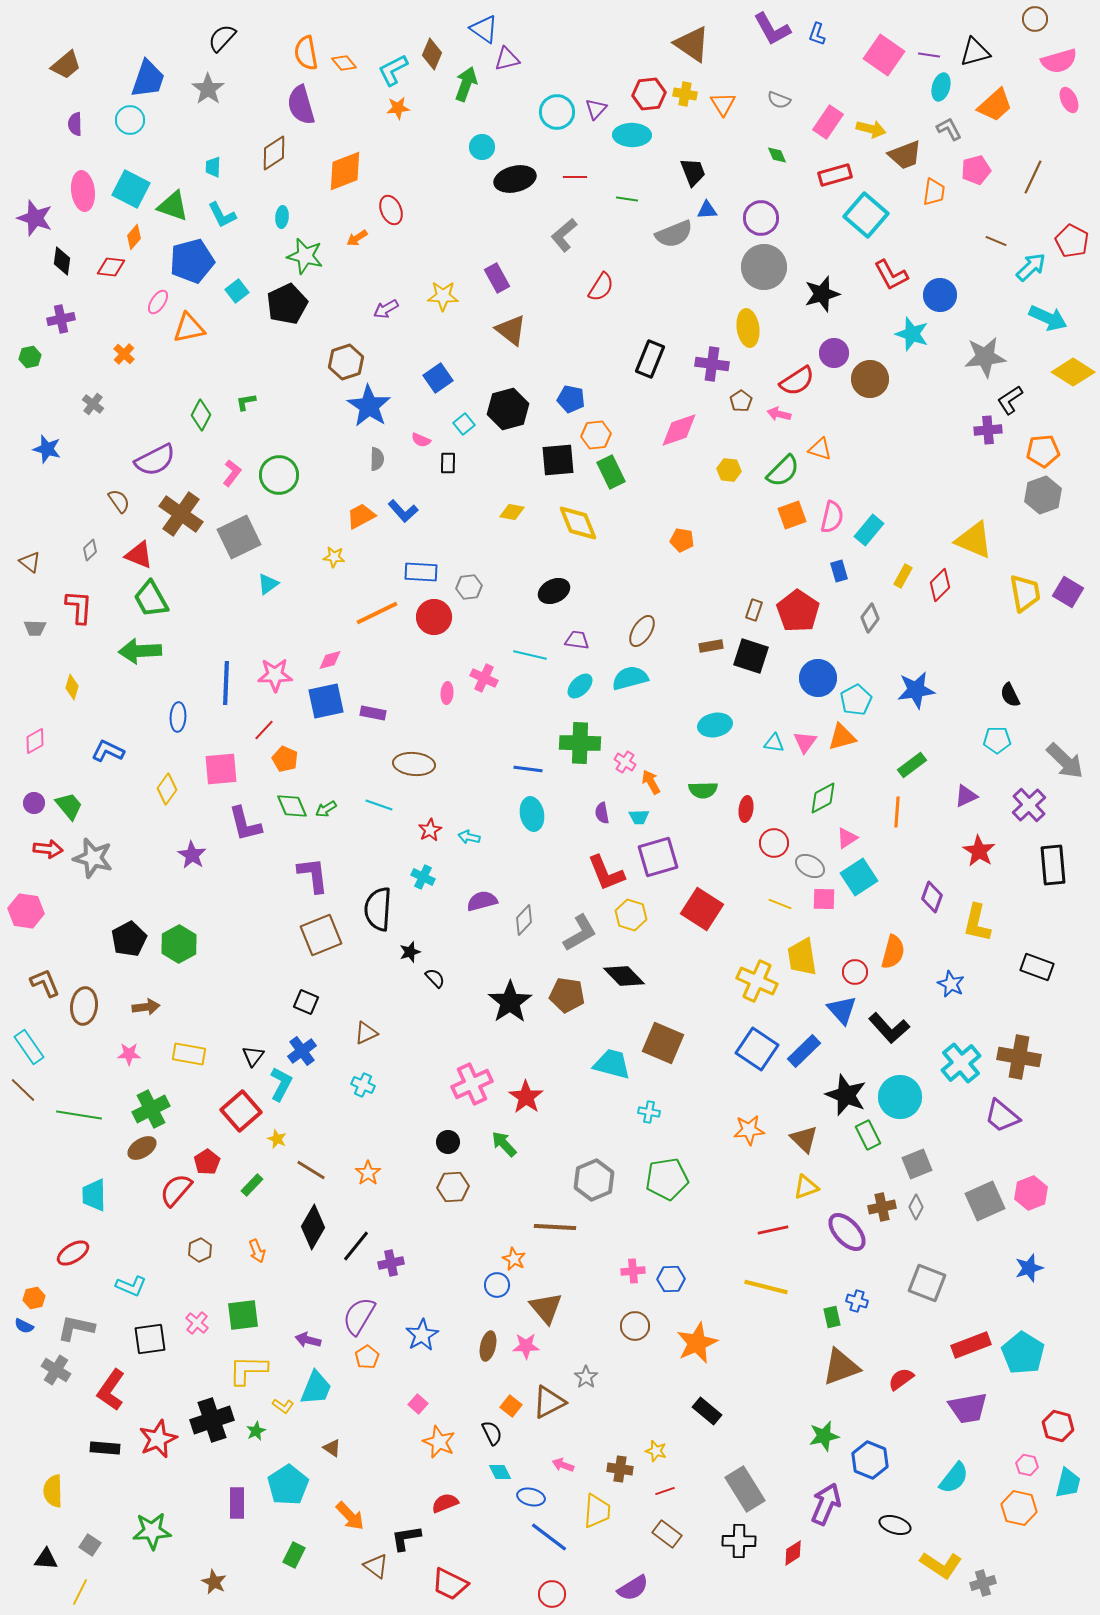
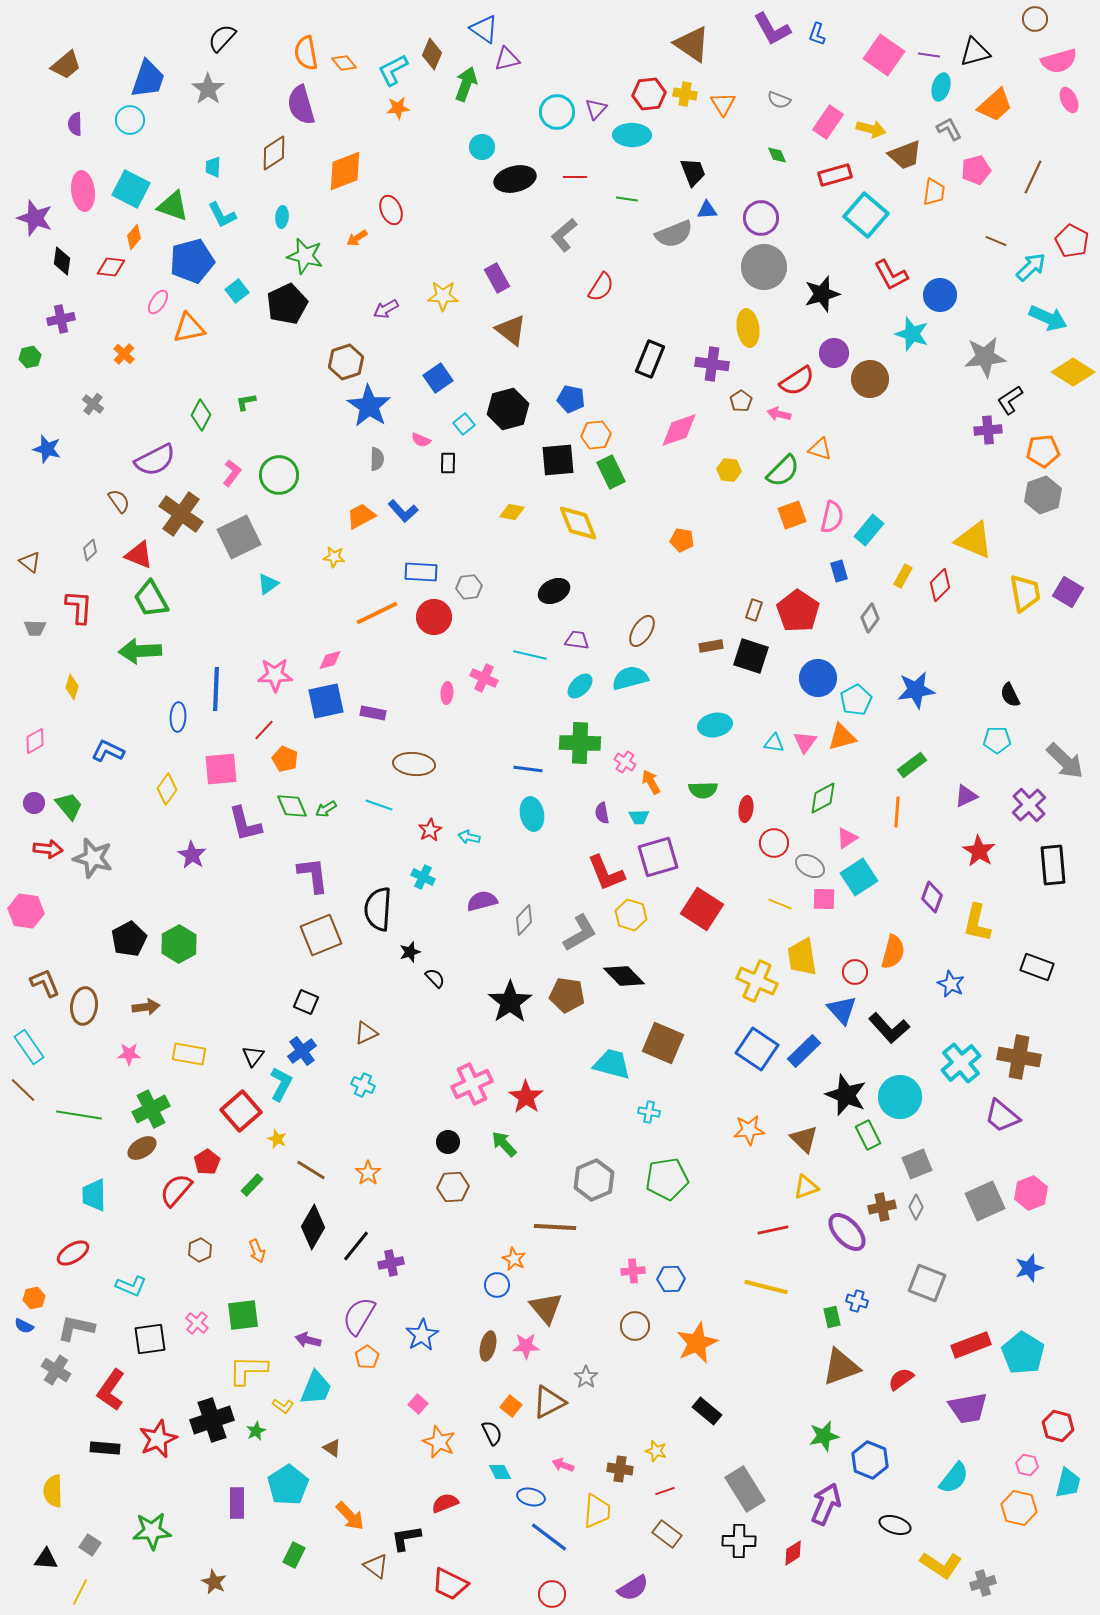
blue line at (226, 683): moved 10 px left, 6 px down
